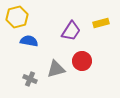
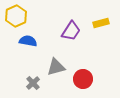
yellow hexagon: moved 1 px left, 1 px up; rotated 10 degrees counterclockwise
blue semicircle: moved 1 px left
red circle: moved 1 px right, 18 px down
gray triangle: moved 2 px up
gray cross: moved 3 px right, 4 px down; rotated 24 degrees clockwise
